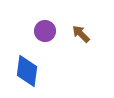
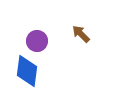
purple circle: moved 8 px left, 10 px down
